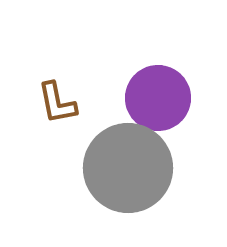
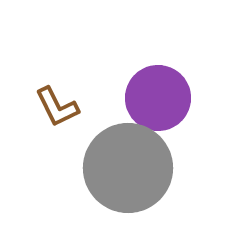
brown L-shape: moved 4 px down; rotated 15 degrees counterclockwise
